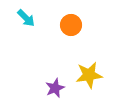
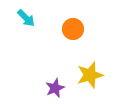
orange circle: moved 2 px right, 4 px down
yellow star: moved 1 px right; rotated 8 degrees counterclockwise
